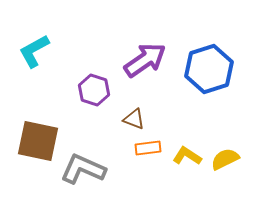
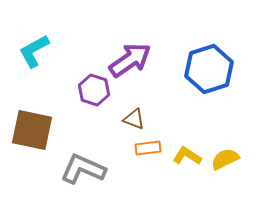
purple arrow: moved 15 px left
brown square: moved 6 px left, 11 px up
